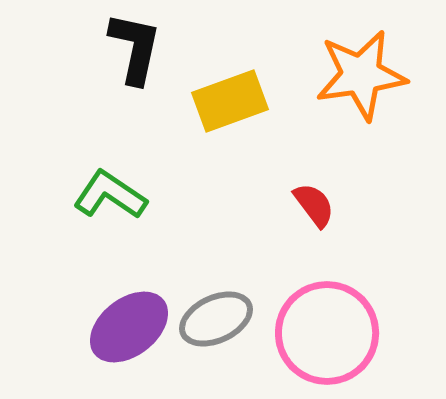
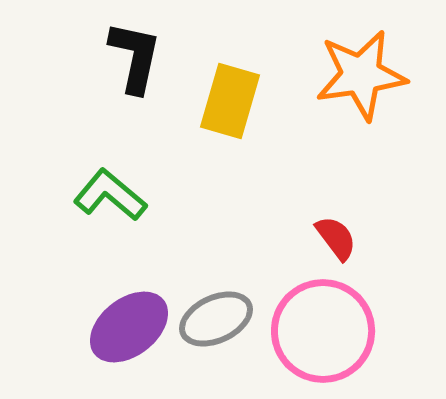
black L-shape: moved 9 px down
yellow rectangle: rotated 54 degrees counterclockwise
green L-shape: rotated 6 degrees clockwise
red semicircle: moved 22 px right, 33 px down
pink circle: moved 4 px left, 2 px up
